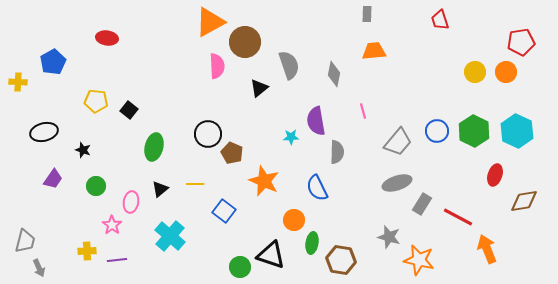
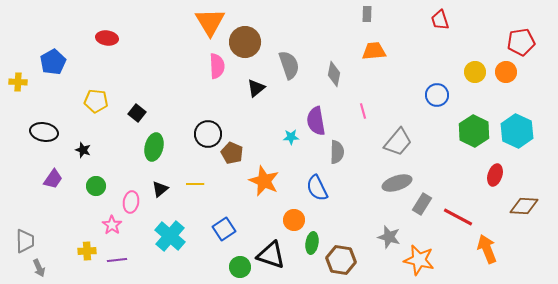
orange triangle at (210, 22): rotated 32 degrees counterclockwise
black triangle at (259, 88): moved 3 px left
black square at (129, 110): moved 8 px right, 3 px down
blue circle at (437, 131): moved 36 px up
black ellipse at (44, 132): rotated 24 degrees clockwise
brown diamond at (524, 201): moved 5 px down; rotated 12 degrees clockwise
blue square at (224, 211): moved 18 px down; rotated 20 degrees clockwise
gray trapezoid at (25, 241): rotated 15 degrees counterclockwise
